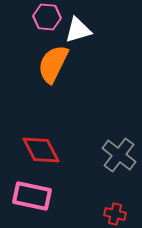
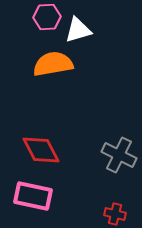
pink hexagon: rotated 8 degrees counterclockwise
orange semicircle: rotated 54 degrees clockwise
gray cross: rotated 12 degrees counterclockwise
pink rectangle: moved 1 px right
